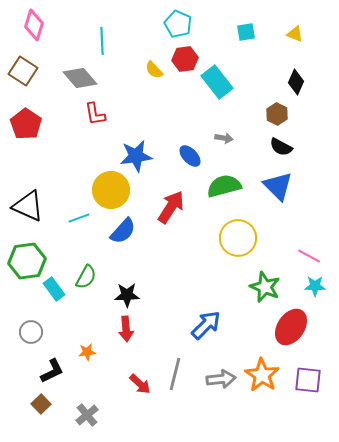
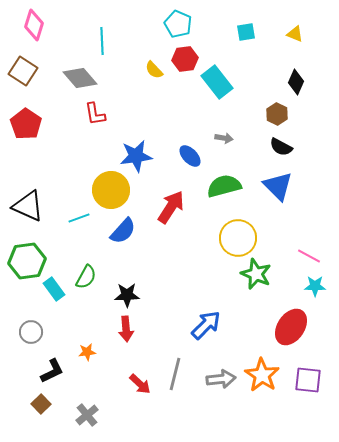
green star at (265, 287): moved 9 px left, 13 px up
